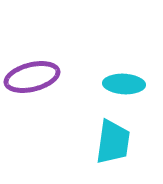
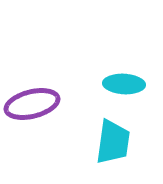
purple ellipse: moved 27 px down
